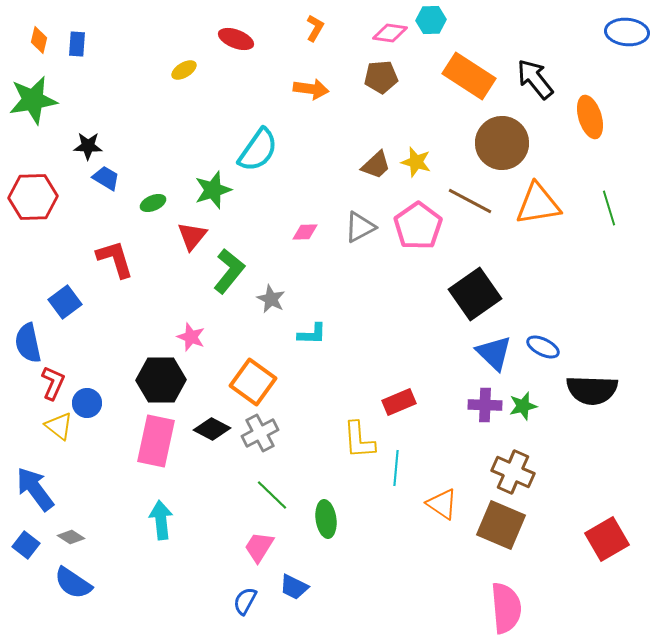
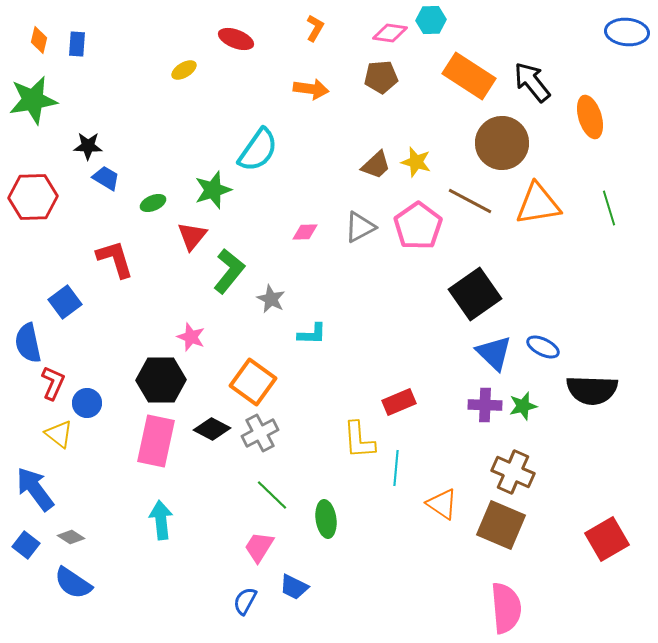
black arrow at (535, 79): moved 3 px left, 3 px down
yellow triangle at (59, 426): moved 8 px down
